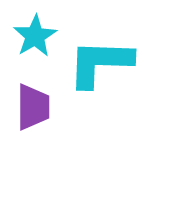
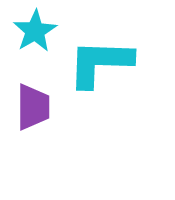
cyan star: moved 5 px up
